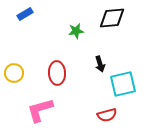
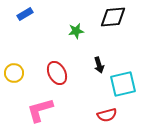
black diamond: moved 1 px right, 1 px up
black arrow: moved 1 px left, 1 px down
red ellipse: rotated 25 degrees counterclockwise
